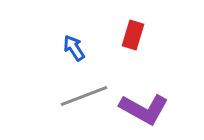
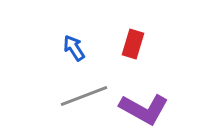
red rectangle: moved 9 px down
